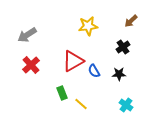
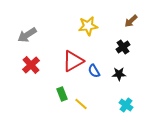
green rectangle: moved 1 px down
